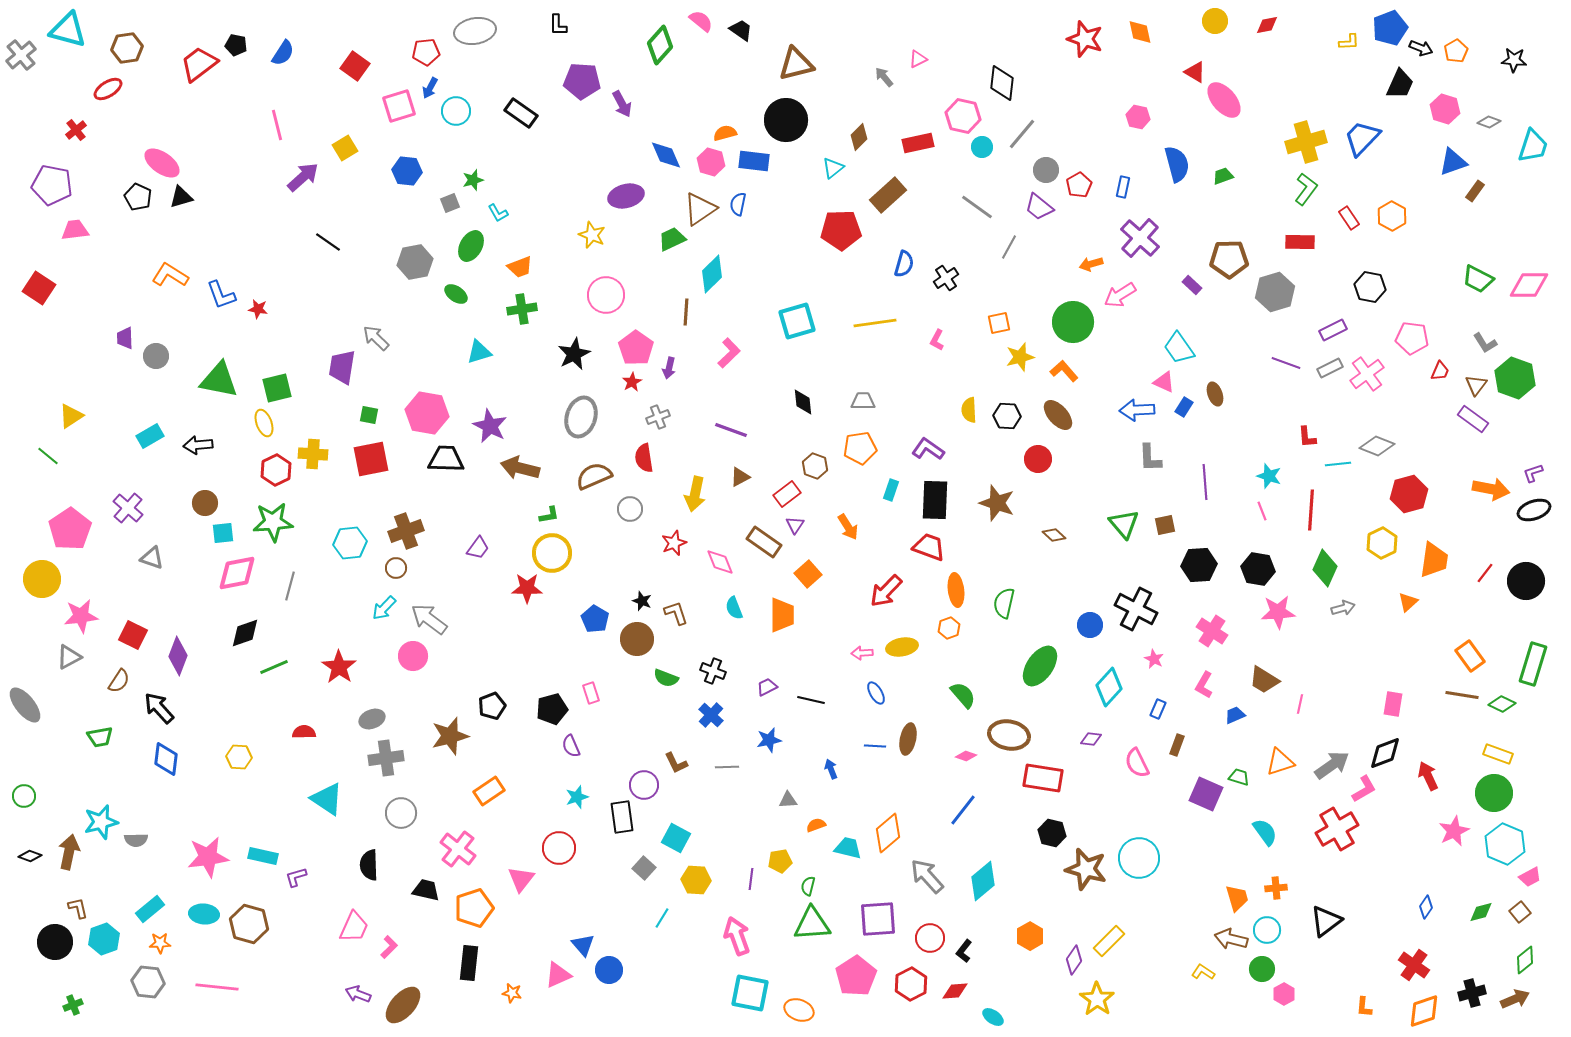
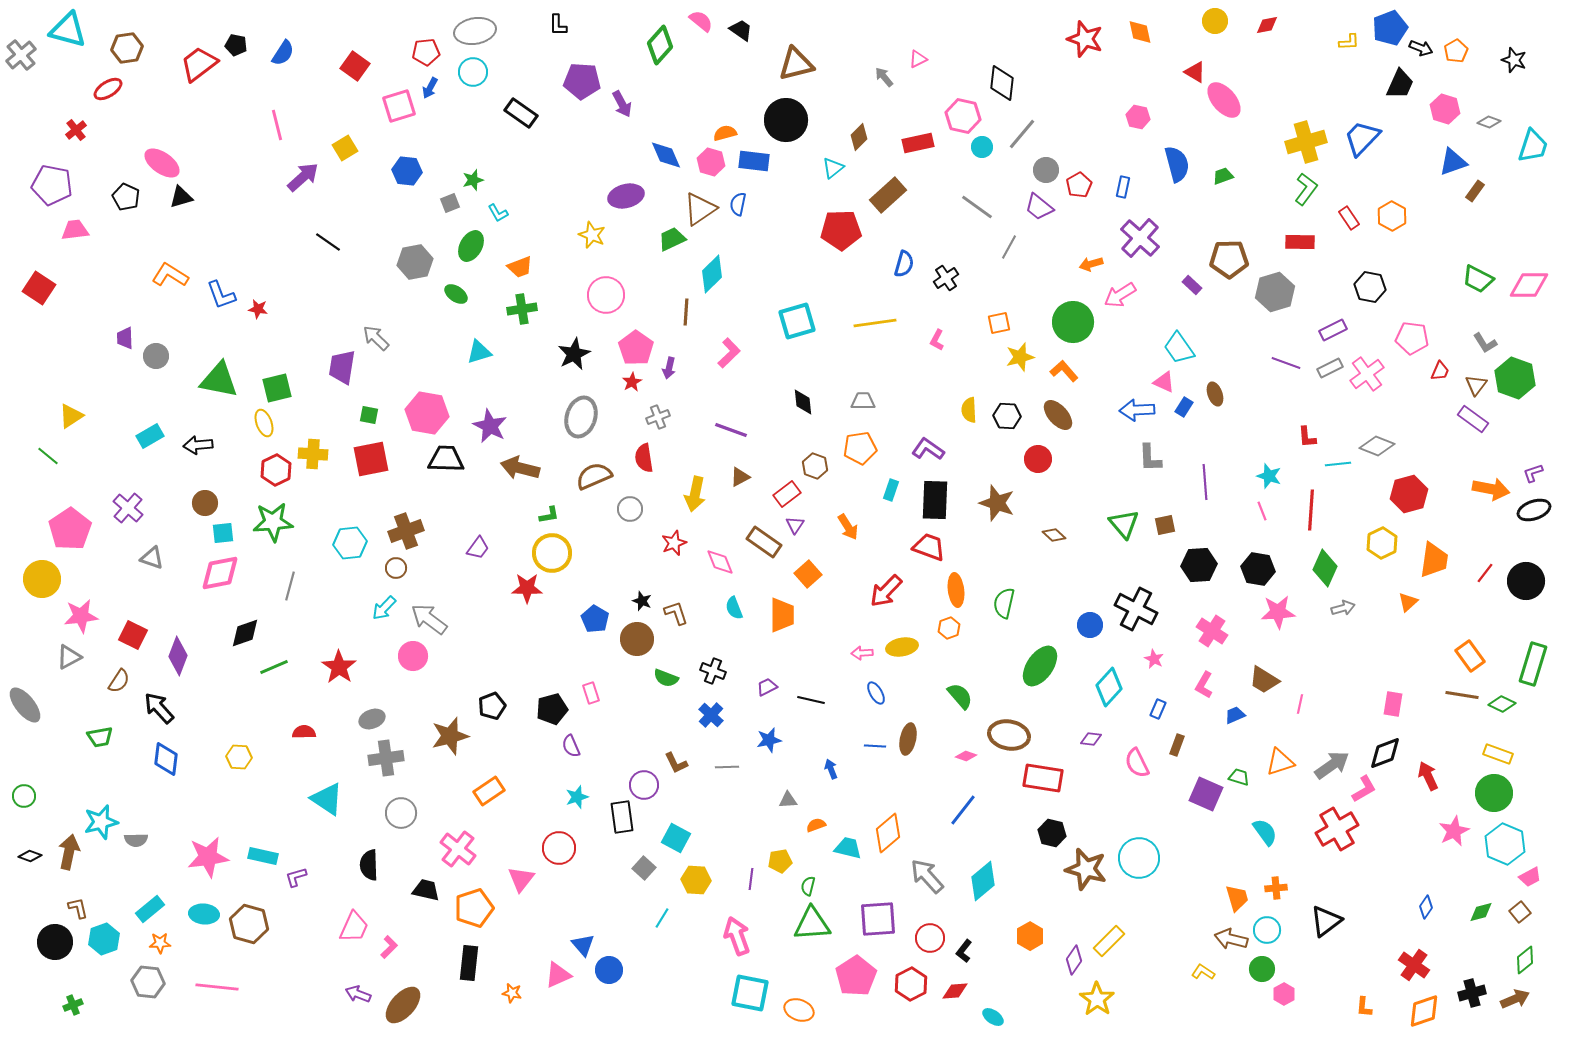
black star at (1514, 60): rotated 15 degrees clockwise
cyan circle at (456, 111): moved 17 px right, 39 px up
black pentagon at (138, 197): moved 12 px left
pink diamond at (237, 573): moved 17 px left
green semicircle at (963, 695): moved 3 px left, 1 px down
